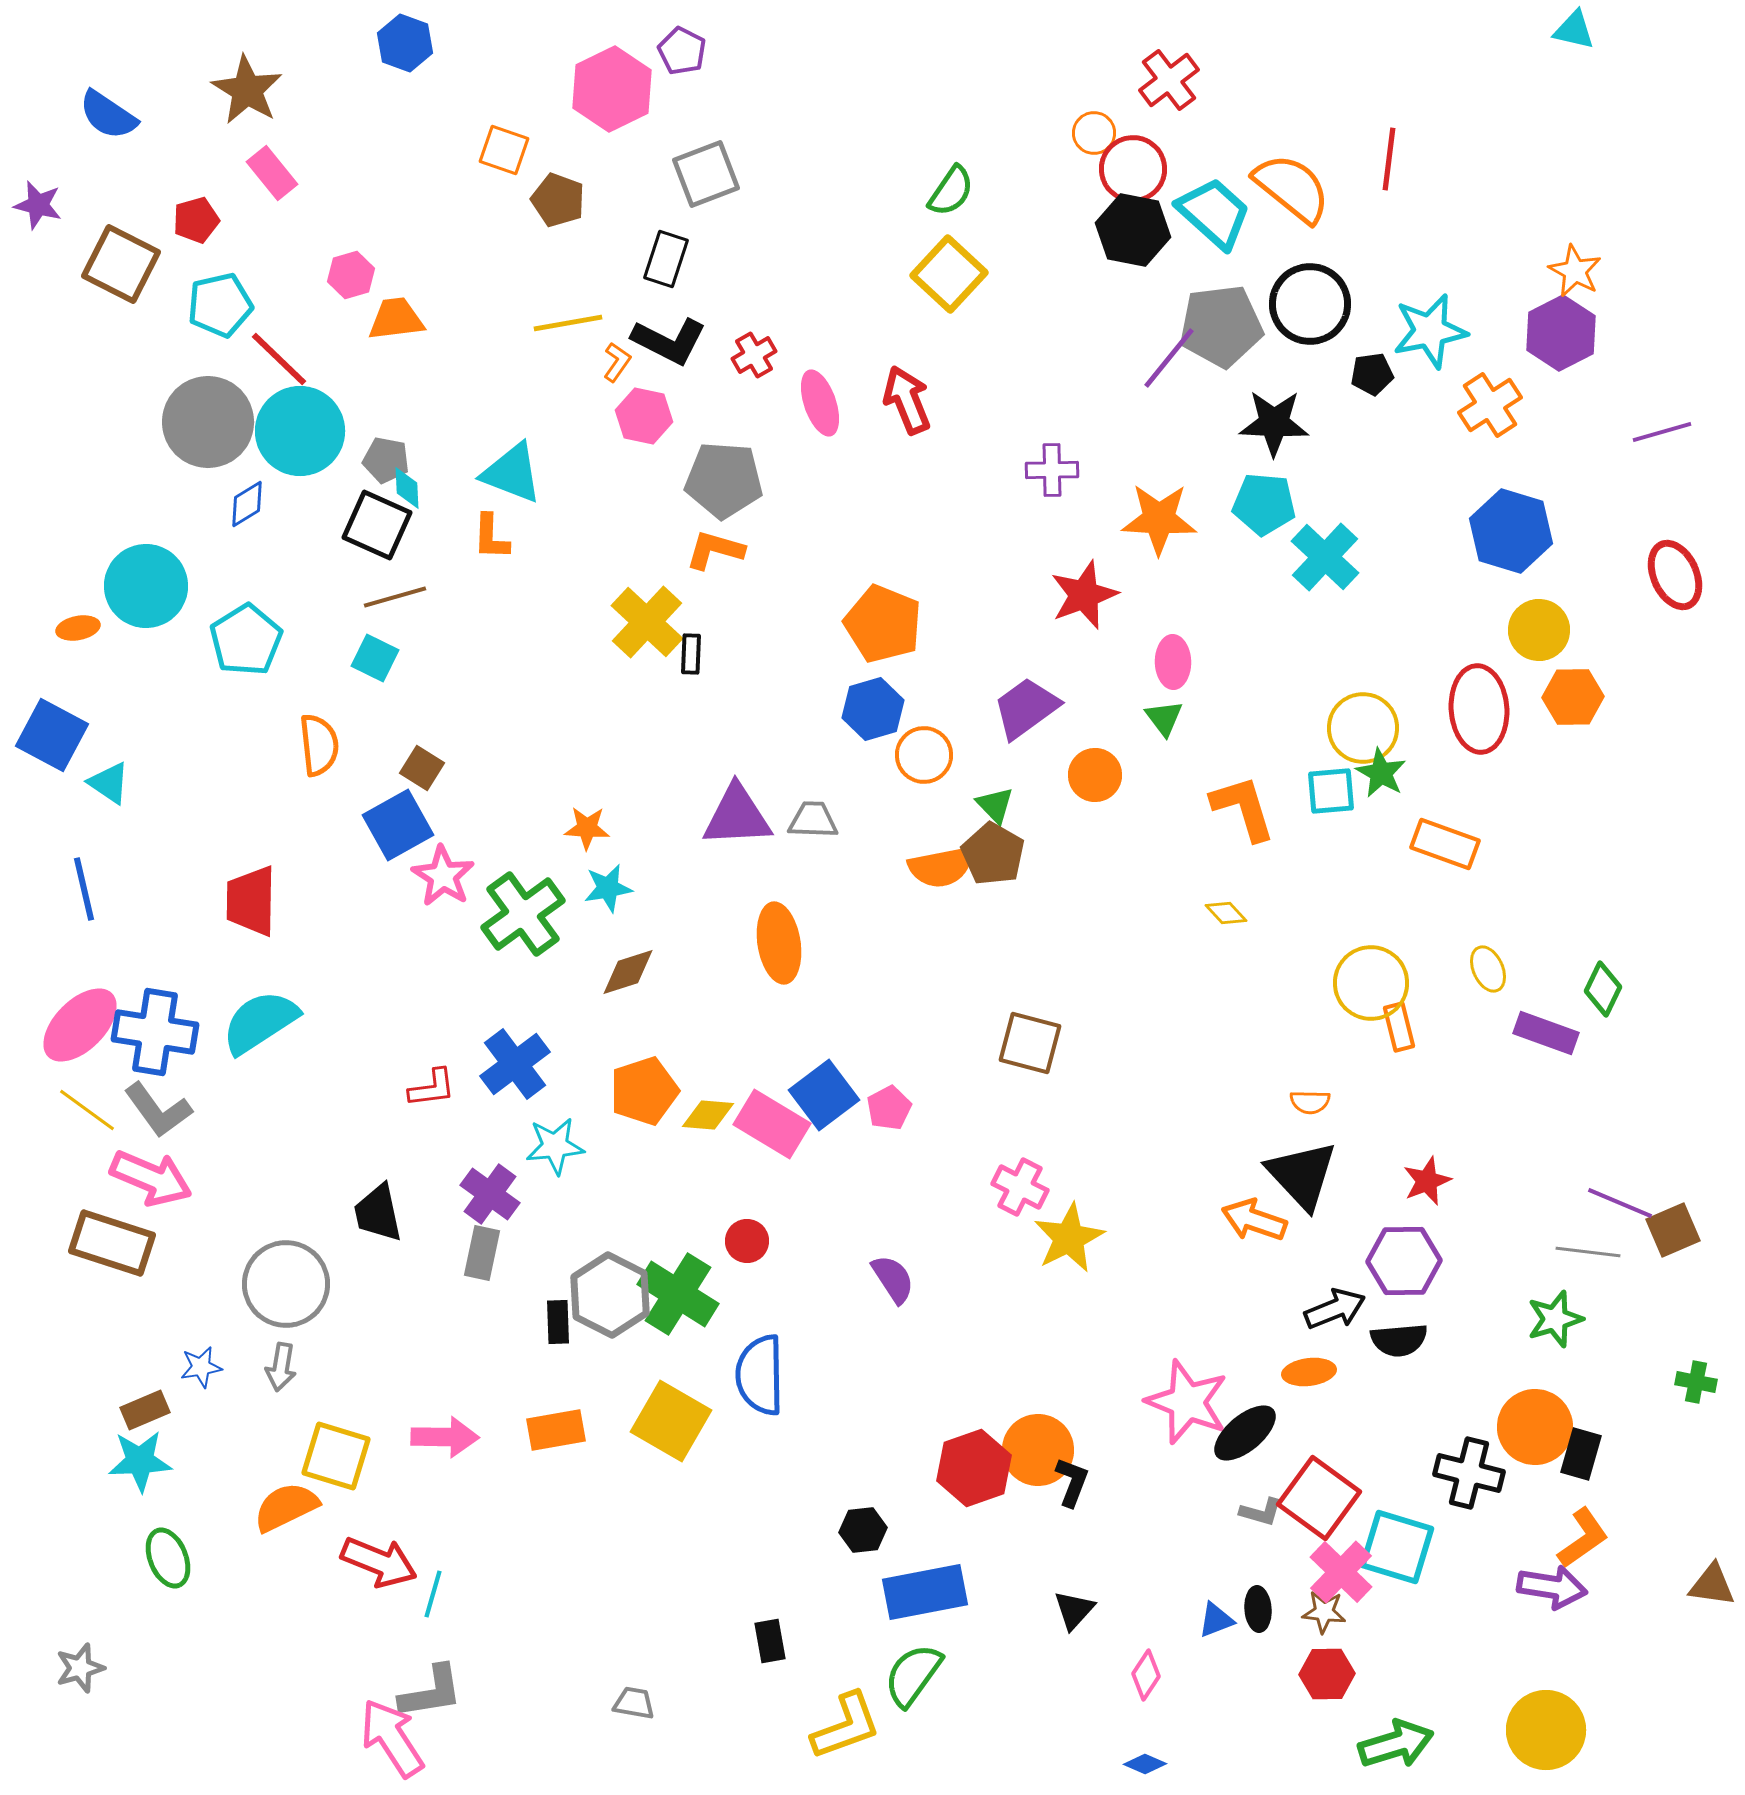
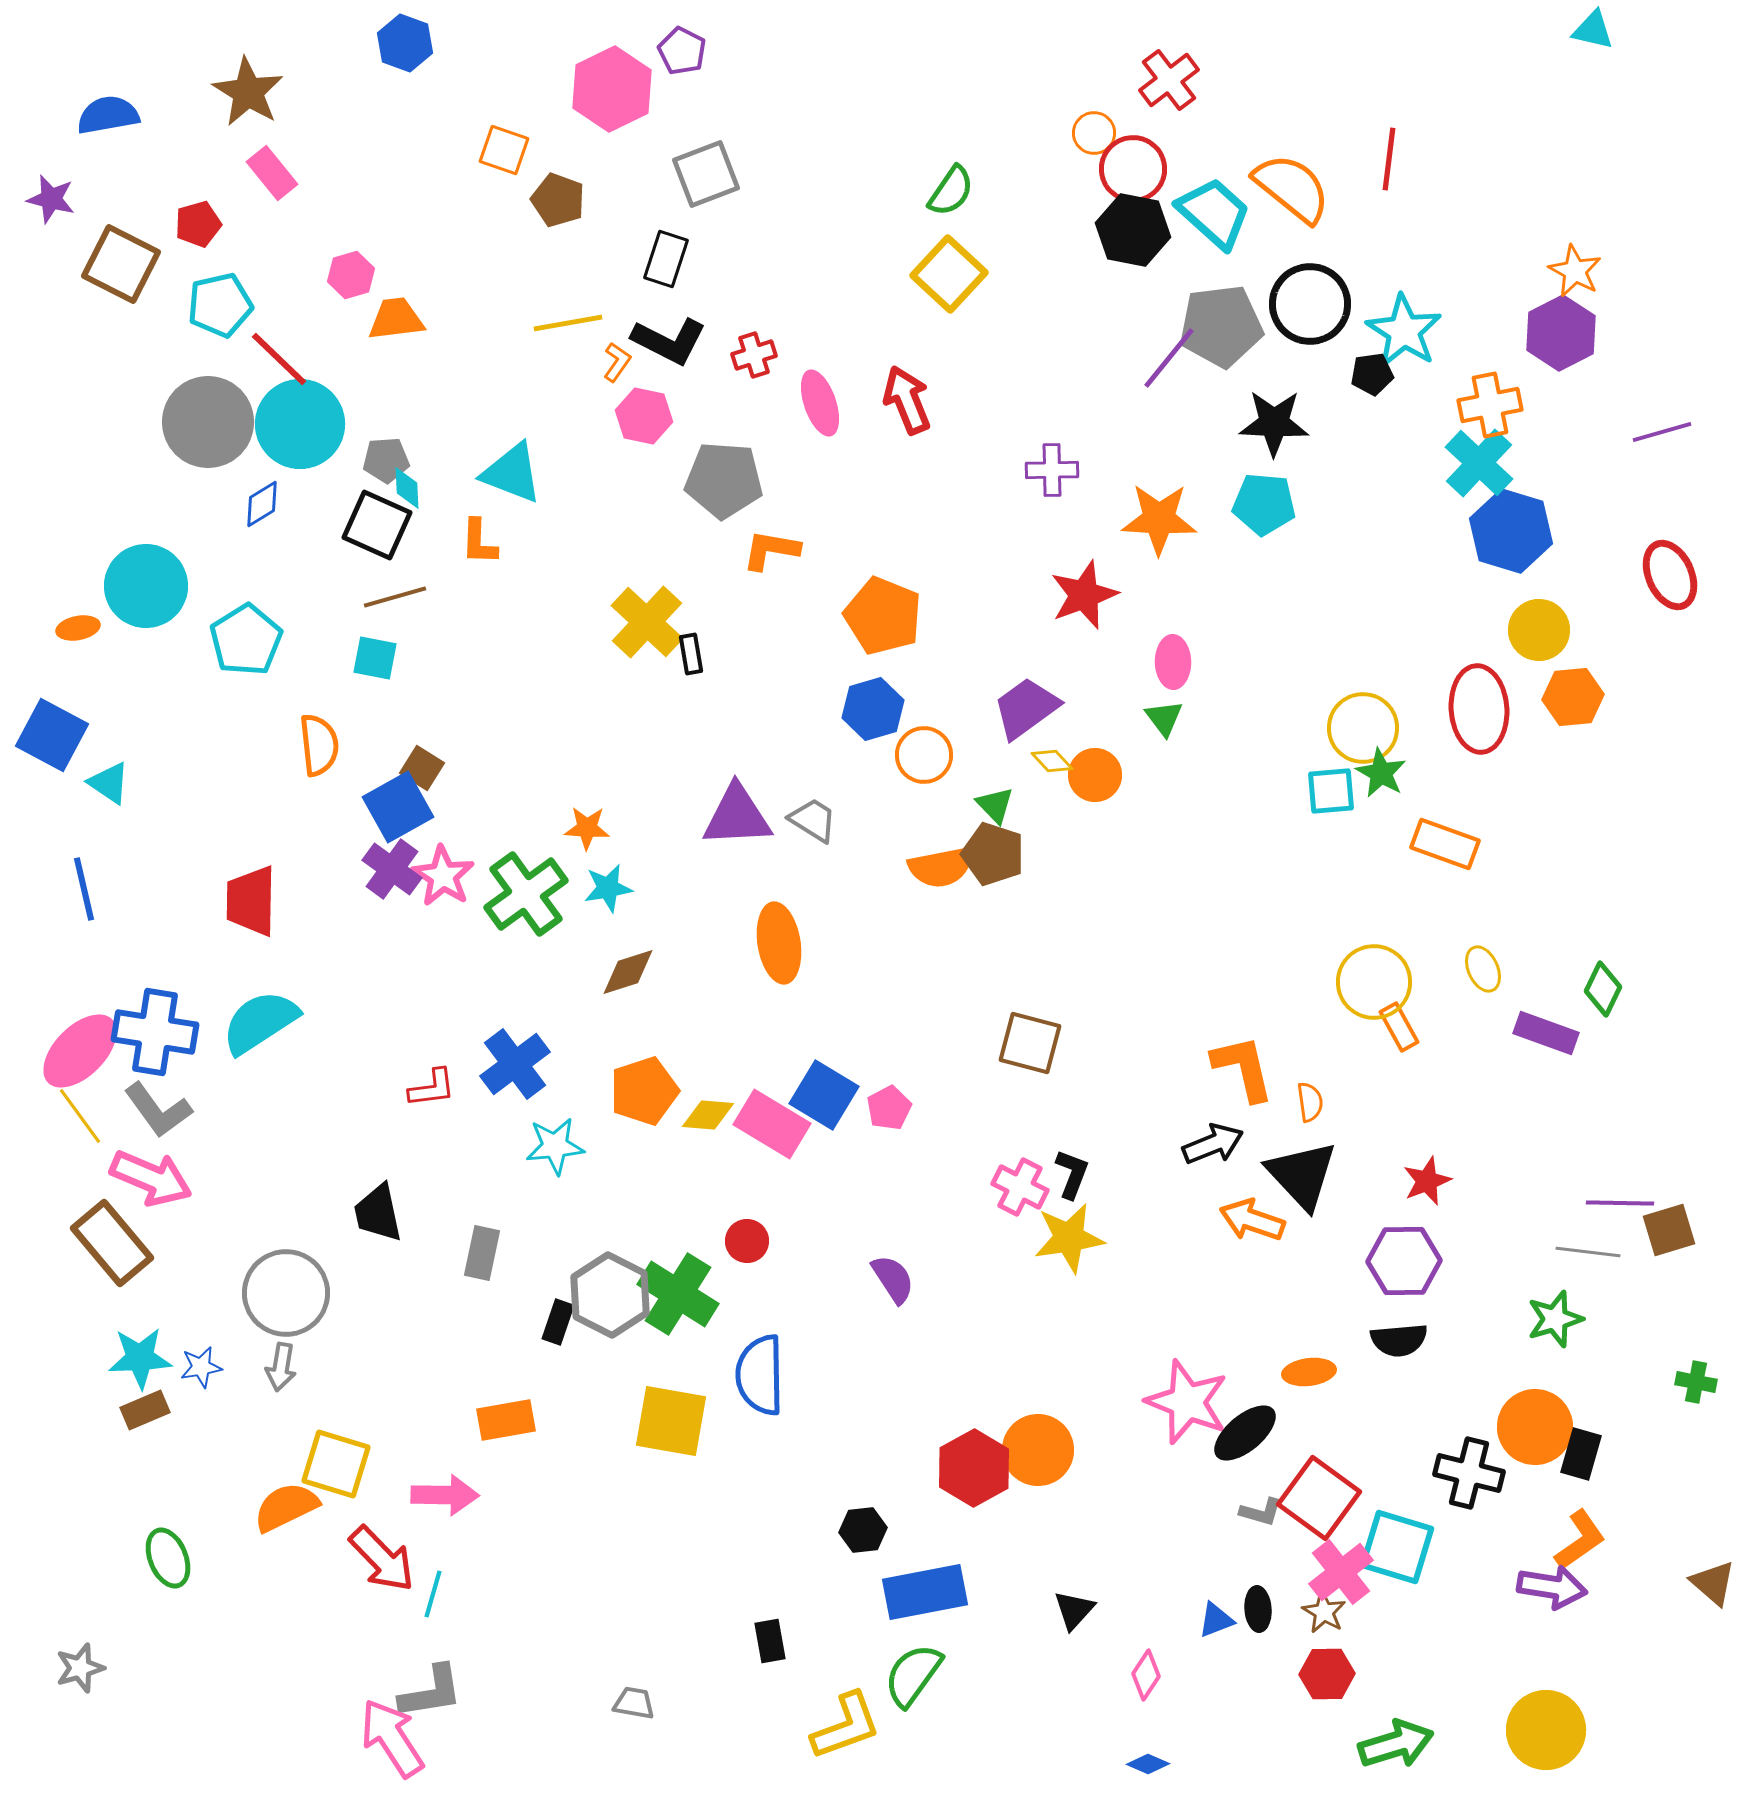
cyan triangle at (1574, 30): moved 19 px right
brown star at (247, 90): moved 1 px right, 2 px down
blue semicircle at (108, 115): rotated 136 degrees clockwise
purple star at (38, 205): moved 13 px right, 6 px up
red pentagon at (196, 220): moved 2 px right, 4 px down
cyan star at (1430, 331): moved 26 px left; rotated 28 degrees counterclockwise
red cross at (754, 355): rotated 12 degrees clockwise
orange cross at (1490, 405): rotated 22 degrees clockwise
cyan circle at (300, 431): moved 7 px up
gray pentagon at (386, 460): rotated 15 degrees counterclockwise
blue diamond at (247, 504): moved 15 px right
orange L-shape at (491, 537): moved 12 px left, 5 px down
orange L-shape at (715, 550): moved 56 px right; rotated 6 degrees counterclockwise
cyan cross at (1325, 557): moved 154 px right, 94 px up
red ellipse at (1675, 575): moved 5 px left
orange pentagon at (883, 624): moved 8 px up
black rectangle at (691, 654): rotated 12 degrees counterclockwise
cyan square at (375, 658): rotated 15 degrees counterclockwise
orange hexagon at (1573, 697): rotated 4 degrees counterclockwise
orange L-shape at (1243, 808): moved 260 px down; rotated 4 degrees clockwise
gray trapezoid at (813, 820): rotated 30 degrees clockwise
blue square at (398, 825): moved 18 px up
brown pentagon at (993, 854): rotated 12 degrees counterclockwise
yellow diamond at (1226, 913): moved 174 px left, 152 px up
green cross at (523, 914): moved 3 px right, 20 px up
yellow ellipse at (1488, 969): moved 5 px left
yellow circle at (1371, 983): moved 3 px right, 1 px up
pink ellipse at (80, 1025): moved 26 px down
orange rectangle at (1399, 1027): rotated 15 degrees counterclockwise
blue square at (824, 1095): rotated 22 degrees counterclockwise
orange semicircle at (1310, 1102): rotated 99 degrees counterclockwise
yellow line at (87, 1110): moved 7 px left, 6 px down; rotated 18 degrees clockwise
purple cross at (490, 1194): moved 98 px left, 325 px up
purple line at (1620, 1203): rotated 22 degrees counterclockwise
orange arrow at (1254, 1220): moved 2 px left
brown square at (1673, 1230): moved 4 px left; rotated 6 degrees clockwise
yellow star at (1069, 1238): rotated 18 degrees clockwise
brown rectangle at (112, 1243): rotated 32 degrees clockwise
gray circle at (286, 1284): moved 9 px down
black arrow at (1335, 1309): moved 122 px left, 165 px up
black rectangle at (558, 1322): rotated 21 degrees clockwise
yellow square at (671, 1421): rotated 20 degrees counterclockwise
orange rectangle at (556, 1430): moved 50 px left, 10 px up
pink arrow at (445, 1437): moved 58 px down
yellow square at (336, 1456): moved 8 px down
cyan star at (140, 1461): moved 103 px up
red hexagon at (974, 1468): rotated 10 degrees counterclockwise
black L-shape at (1072, 1482): moved 308 px up
orange L-shape at (1583, 1538): moved 3 px left, 2 px down
red arrow at (379, 1562): moved 3 px right, 3 px up; rotated 24 degrees clockwise
pink cross at (1341, 1572): rotated 8 degrees clockwise
brown triangle at (1712, 1585): moved 1 px right, 2 px up; rotated 33 degrees clockwise
brown star at (1324, 1612): rotated 24 degrees clockwise
blue diamond at (1145, 1764): moved 3 px right
